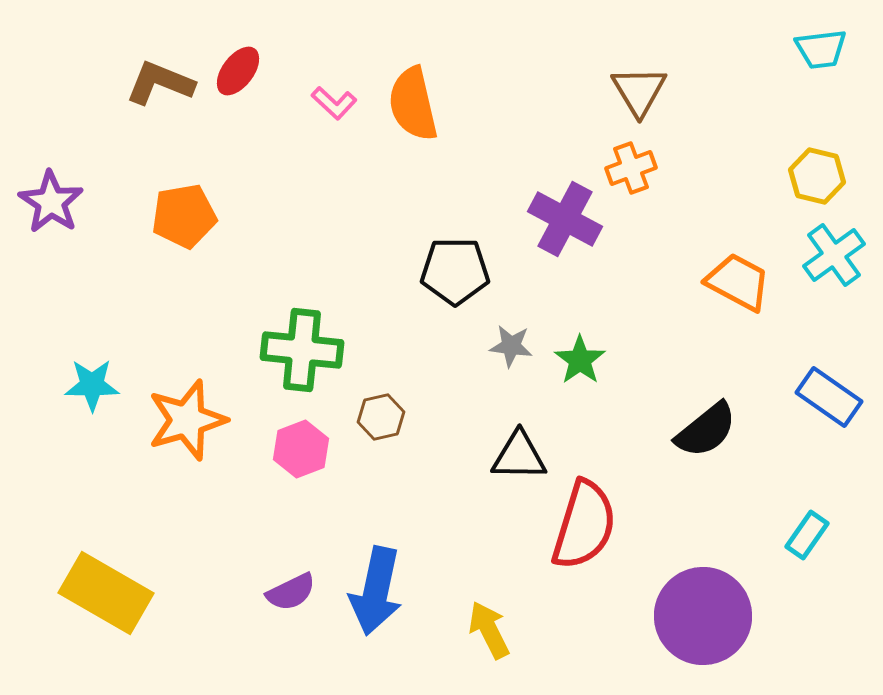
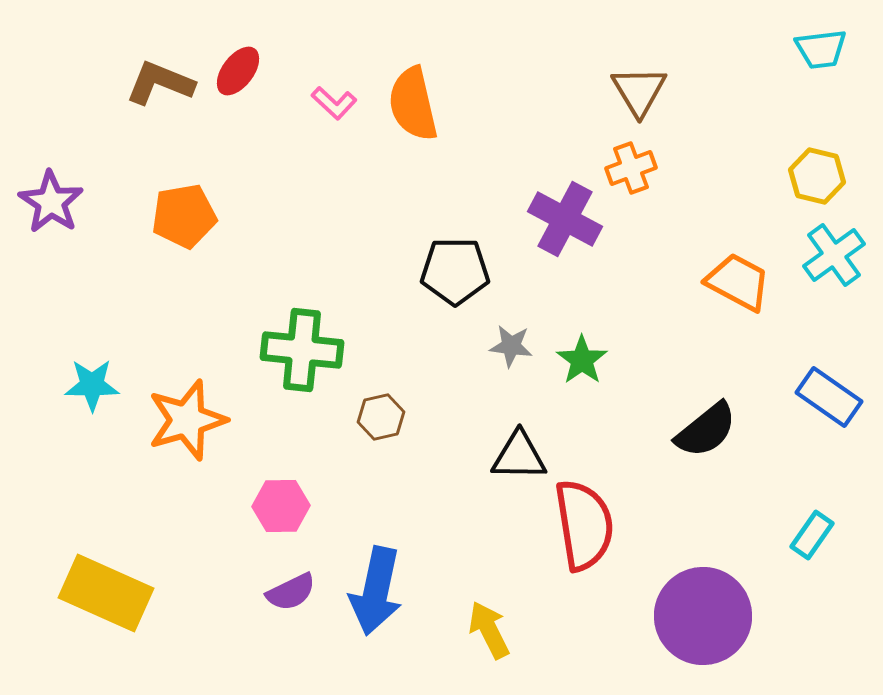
green star: moved 2 px right
pink hexagon: moved 20 px left, 57 px down; rotated 20 degrees clockwise
red semicircle: rotated 26 degrees counterclockwise
cyan rectangle: moved 5 px right
yellow rectangle: rotated 6 degrees counterclockwise
